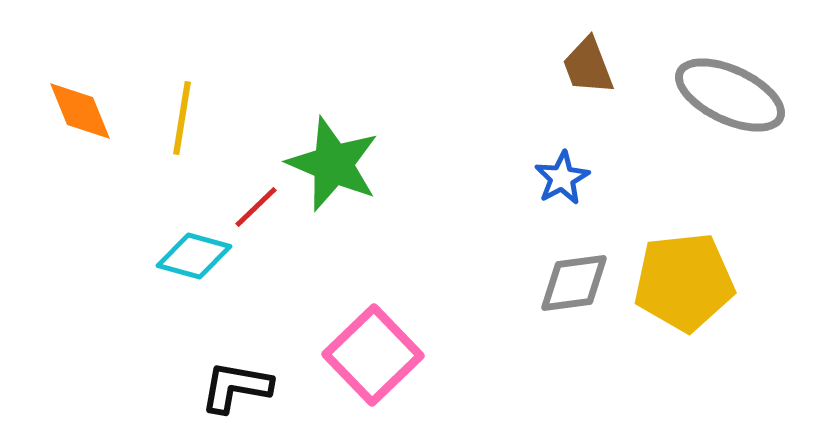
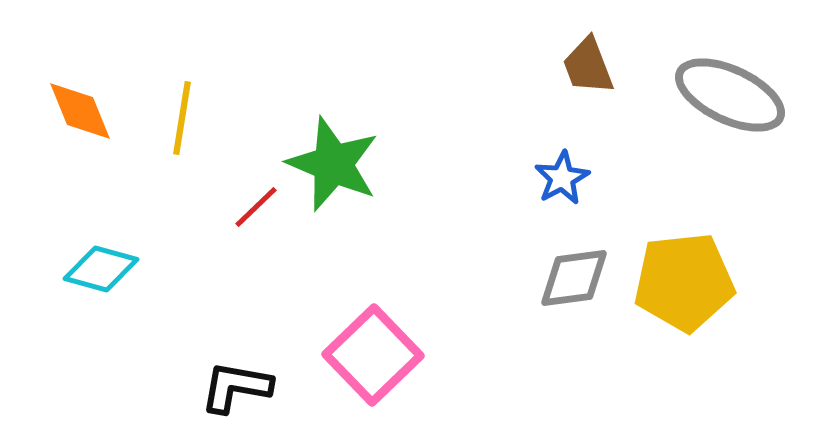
cyan diamond: moved 93 px left, 13 px down
gray diamond: moved 5 px up
